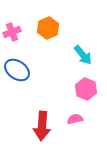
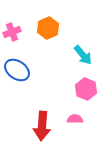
pink semicircle: rotated 14 degrees clockwise
